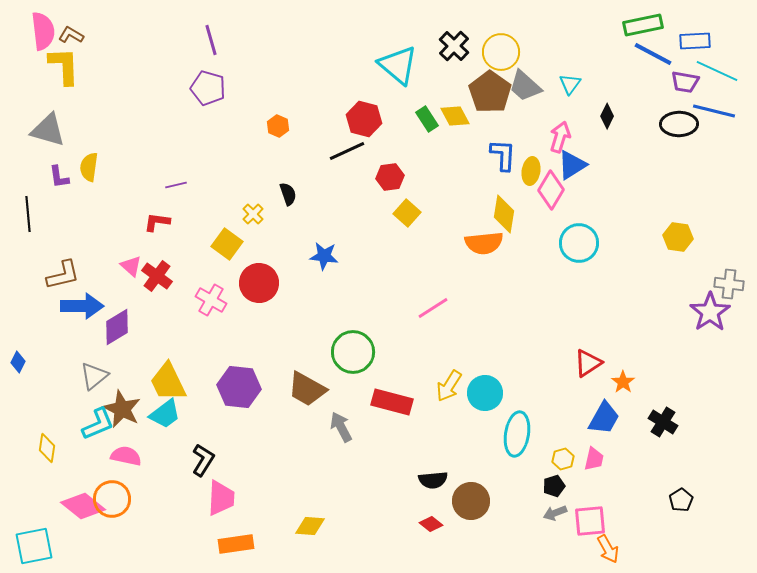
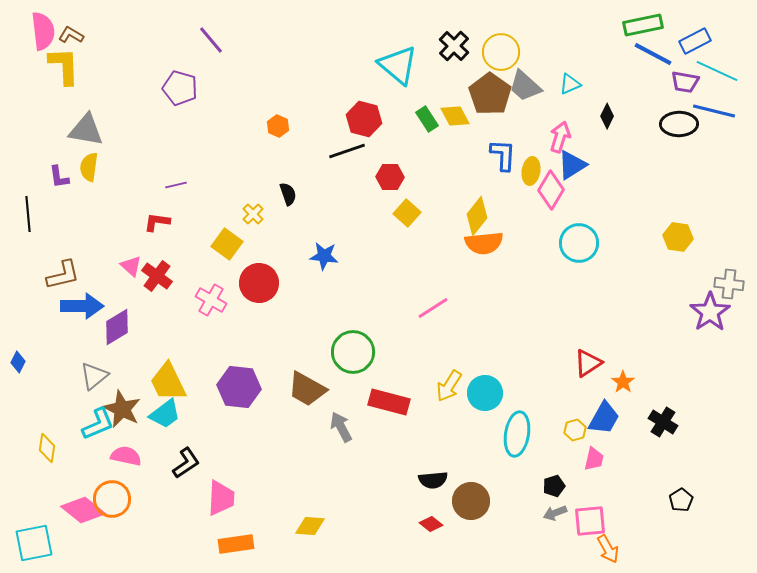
purple line at (211, 40): rotated 24 degrees counterclockwise
blue rectangle at (695, 41): rotated 24 degrees counterclockwise
cyan triangle at (570, 84): rotated 30 degrees clockwise
purple pentagon at (208, 88): moved 28 px left
brown pentagon at (490, 92): moved 2 px down
gray triangle at (48, 130): moved 38 px right; rotated 6 degrees counterclockwise
black line at (347, 151): rotated 6 degrees clockwise
red hexagon at (390, 177): rotated 8 degrees clockwise
yellow diamond at (504, 214): moved 27 px left, 2 px down; rotated 30 degrees clockwise
red rectangle at (392, 402): moved 3 px left
yellow hexagon at (563, 459): moved 12 px right, 29 px up
black L-shape at (203, 460): moved 17 px left, 3 px down; rotated 24 degrees clockwise
pink diamond at (83, 506): moved 4 px down
cyan square at (34, 546): moved 3 px up
